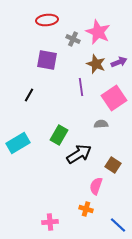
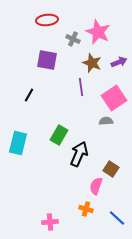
brown star: moved 4 px left, 1 px up
gray semicircle: moved 5 px right, 3 px up
cyan rectangle: rotated 45 degrees counterclockwise
black arrow: rotated 35 degrees counterclockwise
brown square: moved 2 px left, 4 px down
blue line: moved 1 px left, 7 px up
